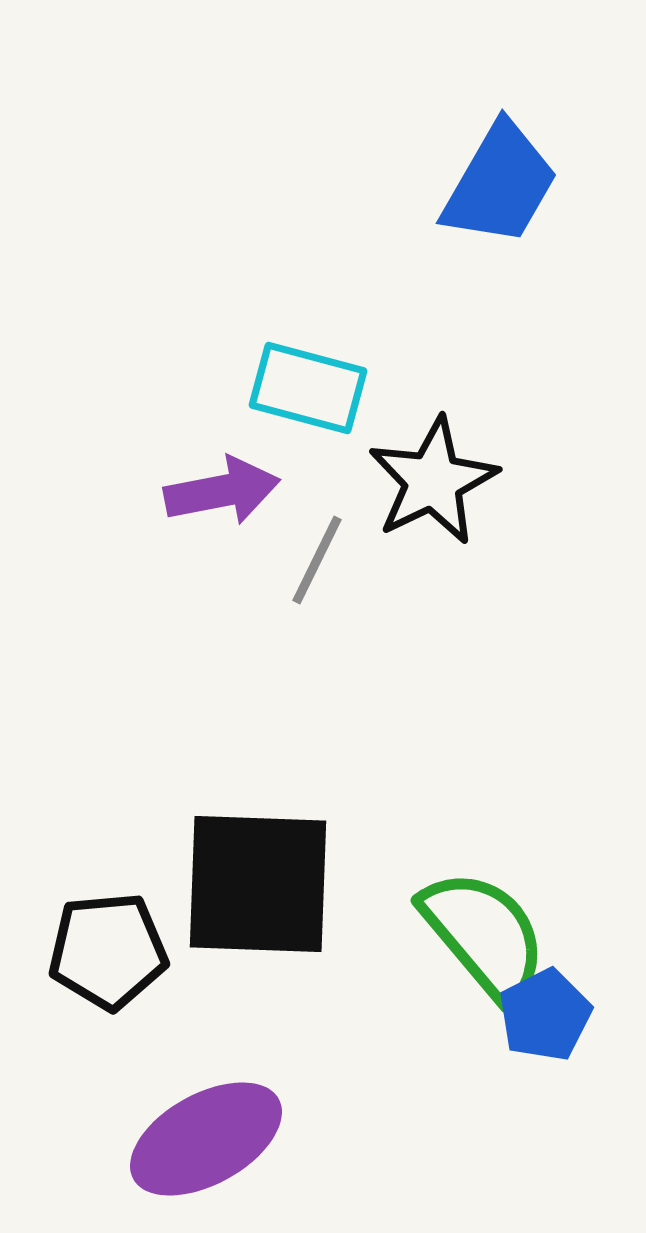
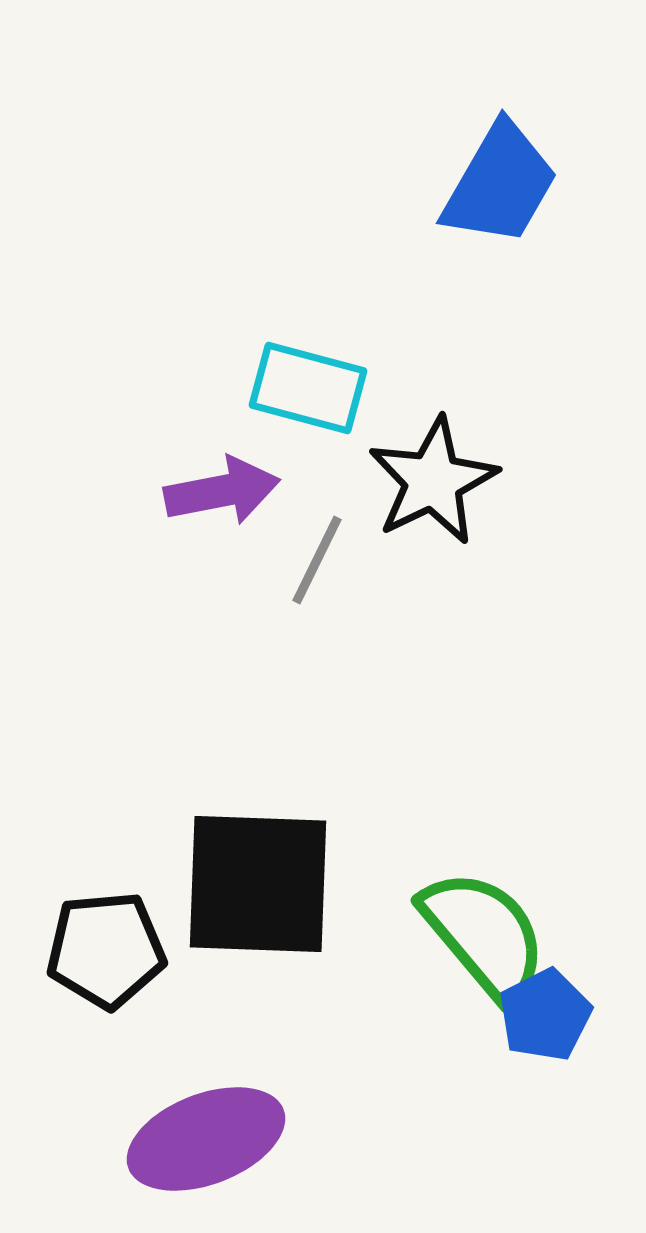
black pentagon: moved 2 px left, 1 px up
purple ellipse: rotated 8 degrees clockwise
